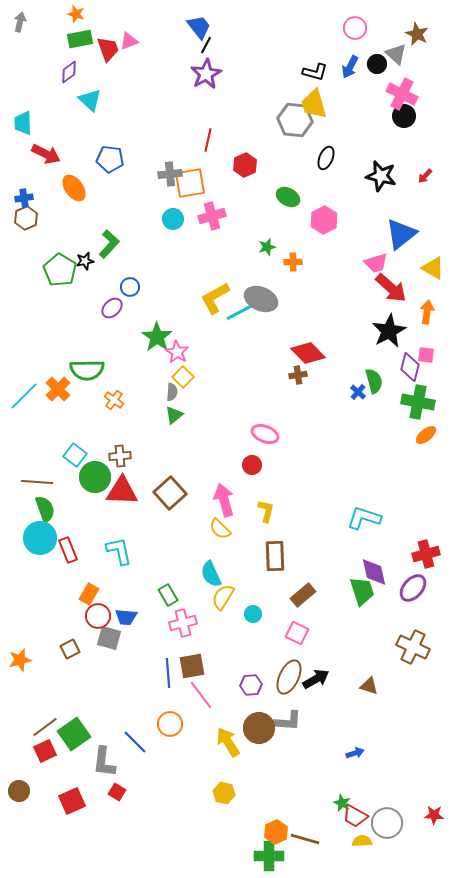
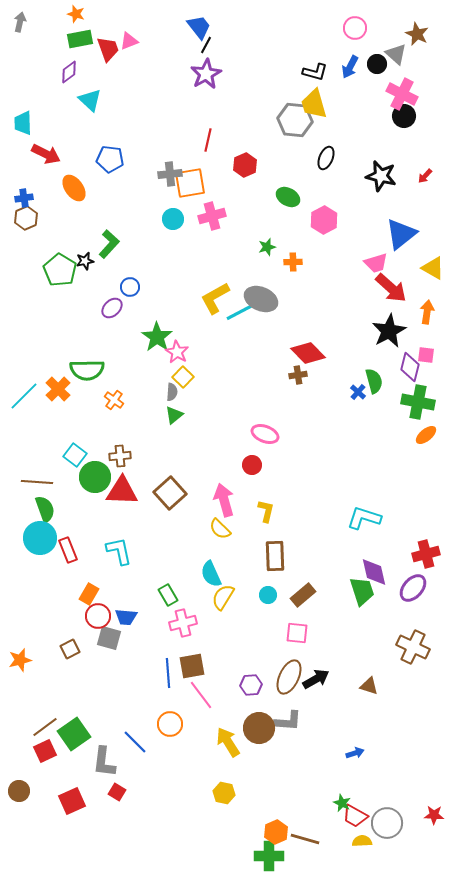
cyan circle at (253, 614): moved 15 px right, 19 px up
pink square at (297, 633): rotated 20 degrees counterclockwise
